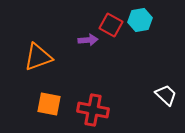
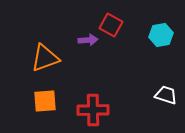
cyan hexagon: moved 21 px right, 15 px down
orange triangle: moved 7 px right, 1 px down
white trapezoid: rotated 25 degrees counterclockwise
orange square: moved 4 px left, 3 px up; rotated 15 degrees counterclockwise
red cross: rotated 12 degrees counterclockwise
